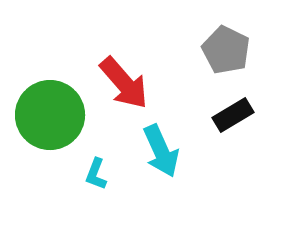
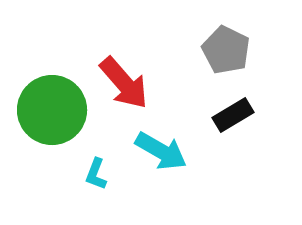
green circle: moved 2 px right, 5 px up
cyan arrow: rotated 36 degrees counterclockwise
